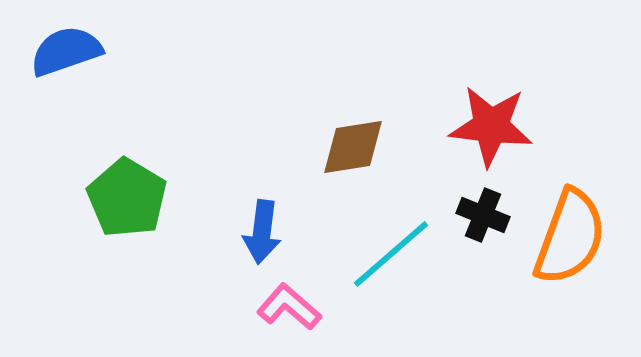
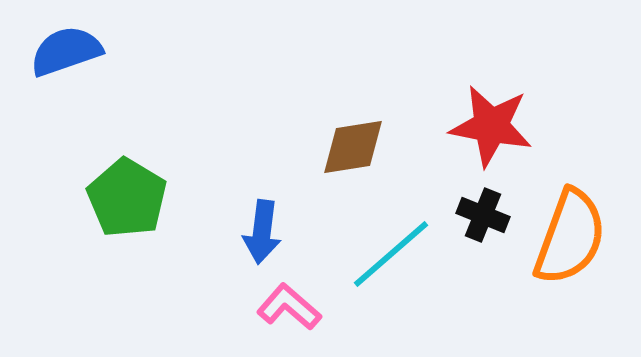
red star: rotated 4 degrees clockwise
